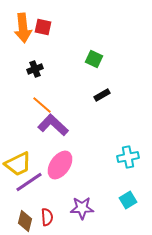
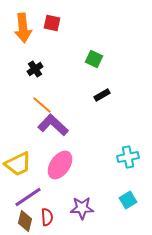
red square: moved 9 px right, 4 px up
black cross: rotated 14 degrees counterclockwise
purple line: moved 1 px left, 15 px down
